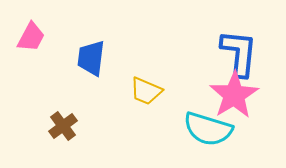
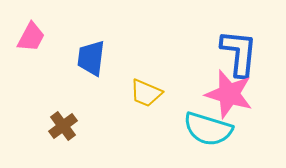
yellow trapezoid: moved 2 px down
pink star: moved 5 px left, 1 px up; rotated 24 degrees counterclockwise
